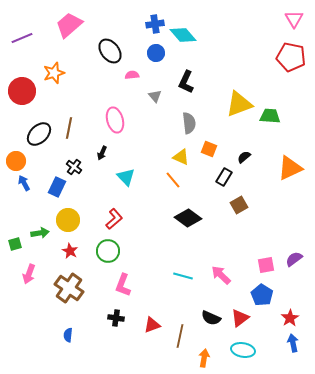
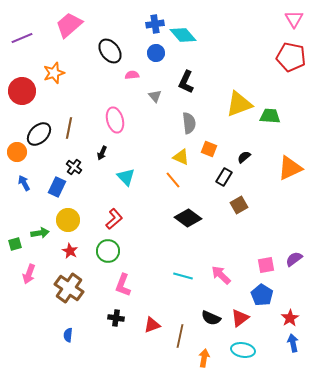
orange circle at (16, 161): moved 1 px right, 9 px up
